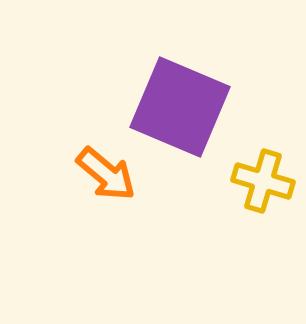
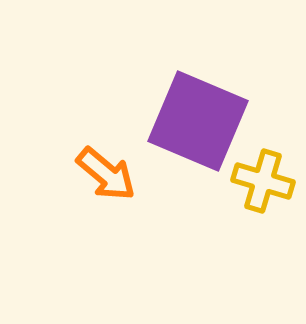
purple square: moved 18 px right, 14 px down
